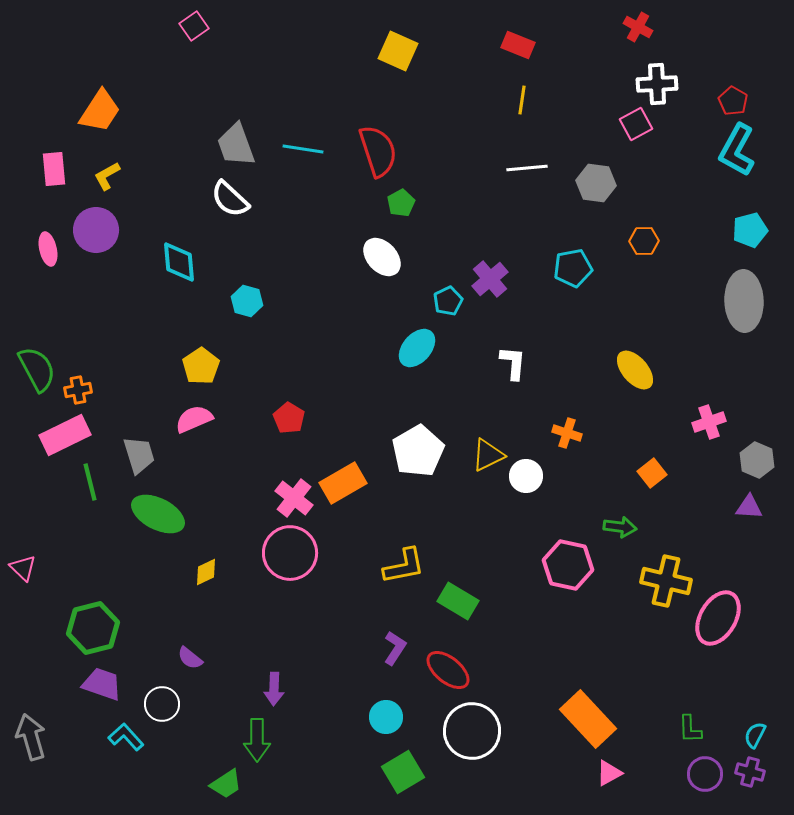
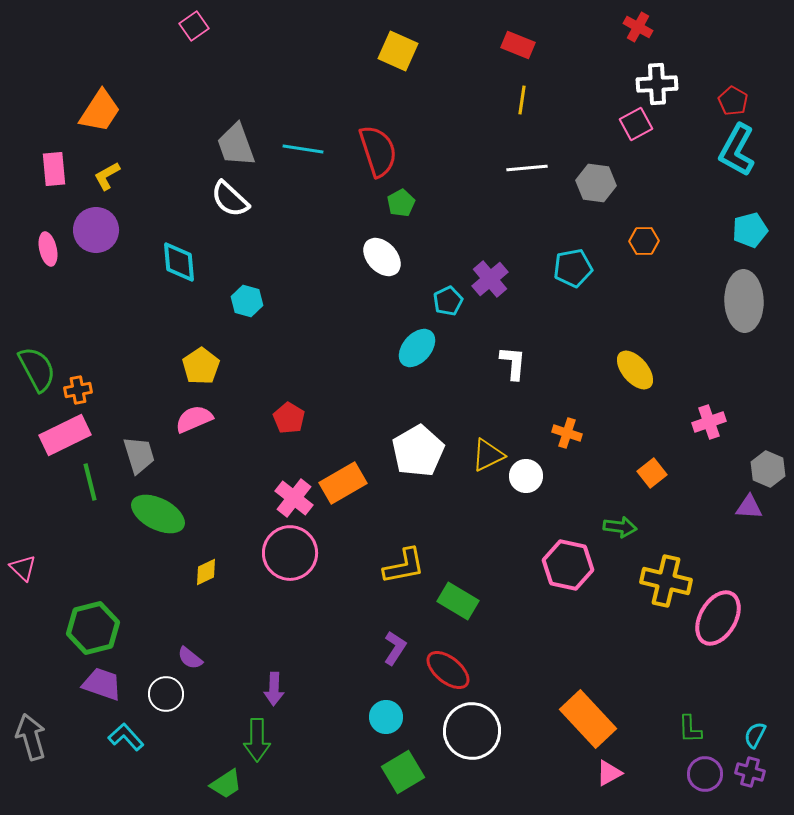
gray hexagon at (757, 460): moved 11 px right, 9 px down
white circle at (162, 704): moved 4 px right, 10 px up
